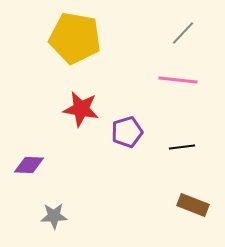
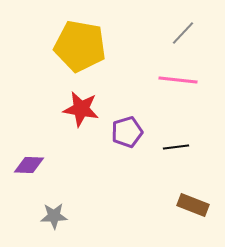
yellow pentagon: moved 5 px right, 8 px down
black line: moved 6 px left
